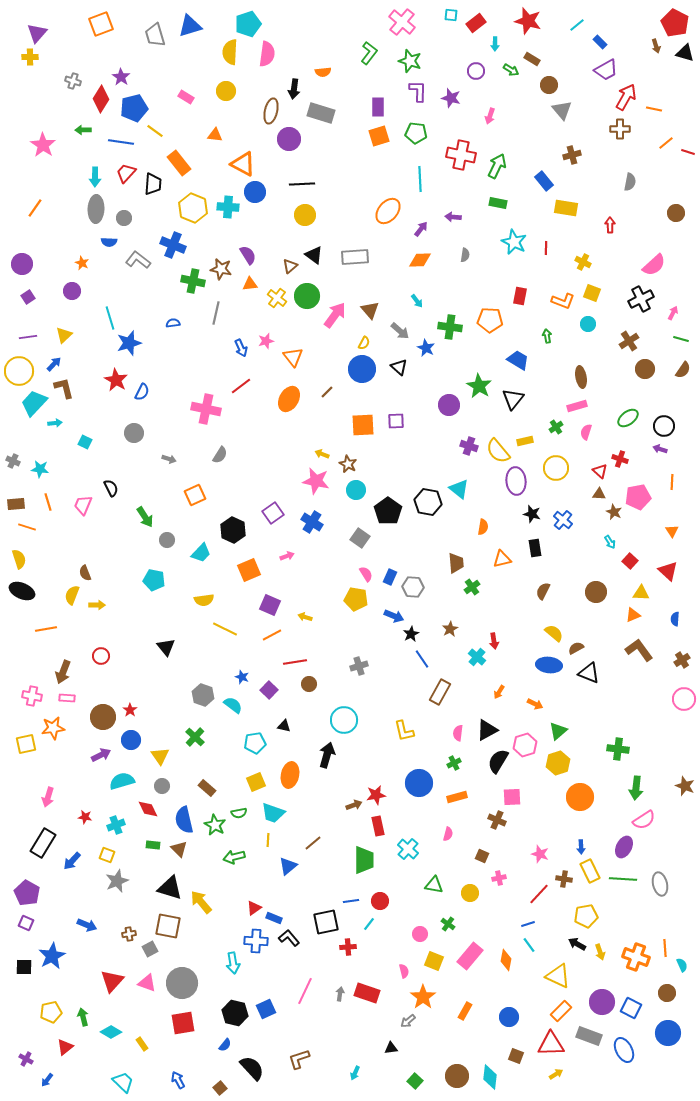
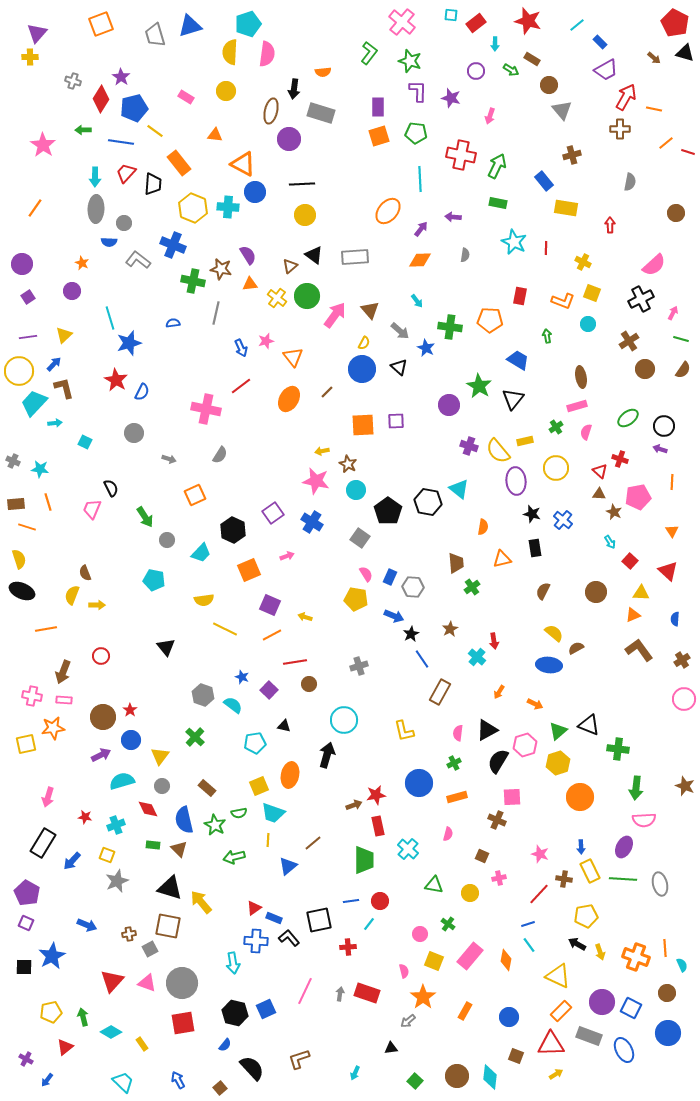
brown arrow at (656, 46): moved 2 px left, 12 px down; rotated 32 degrees counterclockwise
gray circle at (124, 218): moved 5 px down
yellow arrow at (322, 454): moved 3 px up; rotated 32 degrees counterclockwise
pink trapezoid at (83, 505): moved 9 px right, 4 px down
black triangle at (589, 673): moved 52 px down
pink rectangle at (67, 698): moved 3 px left, 2 px down
yellow triangle at (160, 756): rotated 12 degrees clockwise
yellow square at (256, 782): moved 3 px right, 4 px down
pink semicircle at (644, 820): rotated 30 degrees clockwise
black square at (326, 922): moved 7 px left, 2 px up
